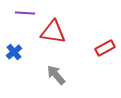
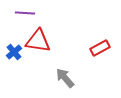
red triangle: moved 15 px left, 9 px down
red rectangle: moved 5 px left
gray arrow: moved 9 px right, 3 px down
